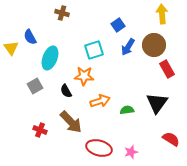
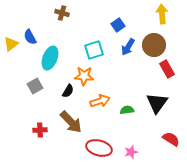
yellow triangle: moved 4 px up; rotated 28 degrees clockwise
black semicircle: moved 2 px right; rotated 120 degrees counterclockwise
red cross: rotated 24 degrees counterclockwise
